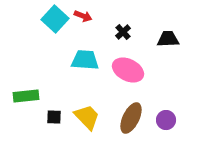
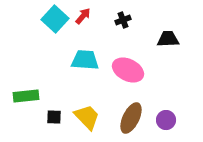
red arrow: rotated 72 degrees counterclockwise
black cross: moved 12 px up; rotated 21 degrees clockwise
